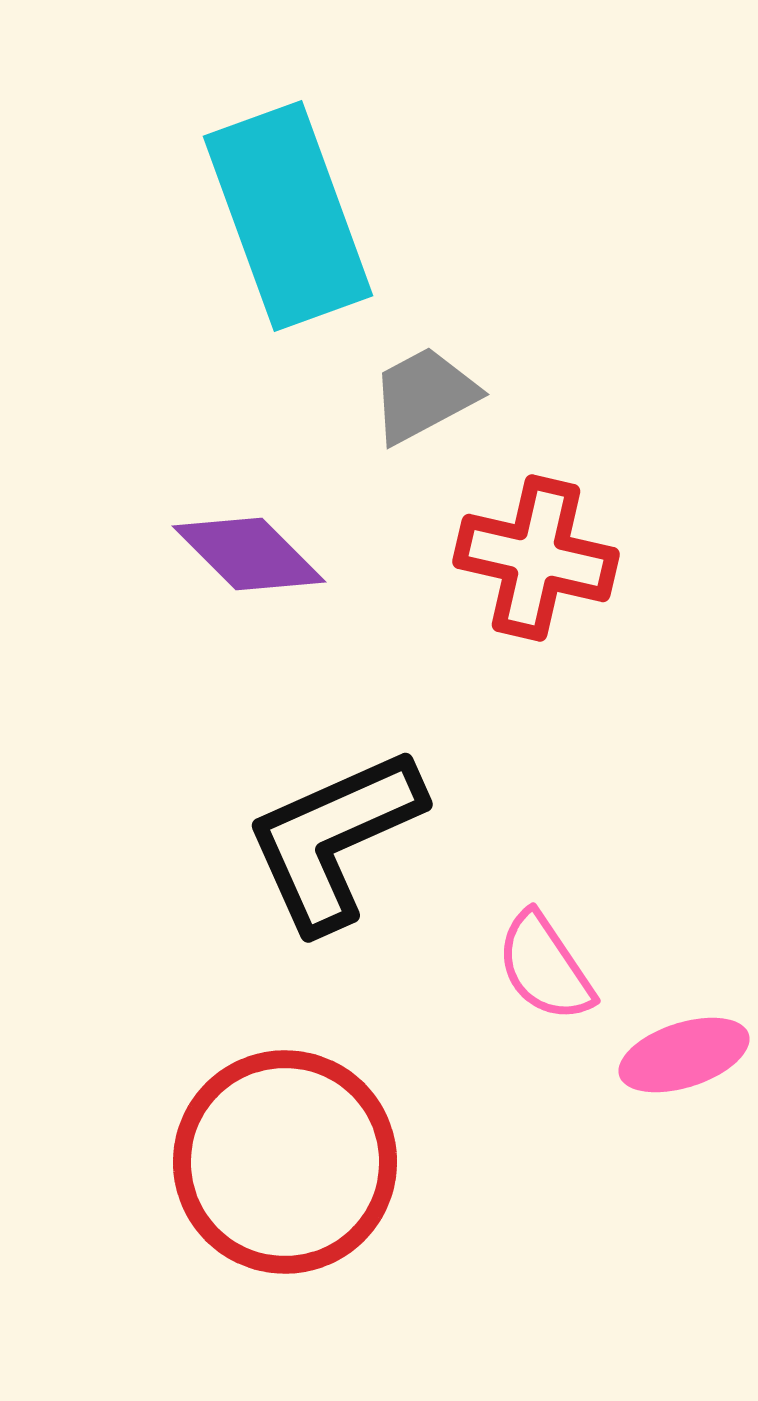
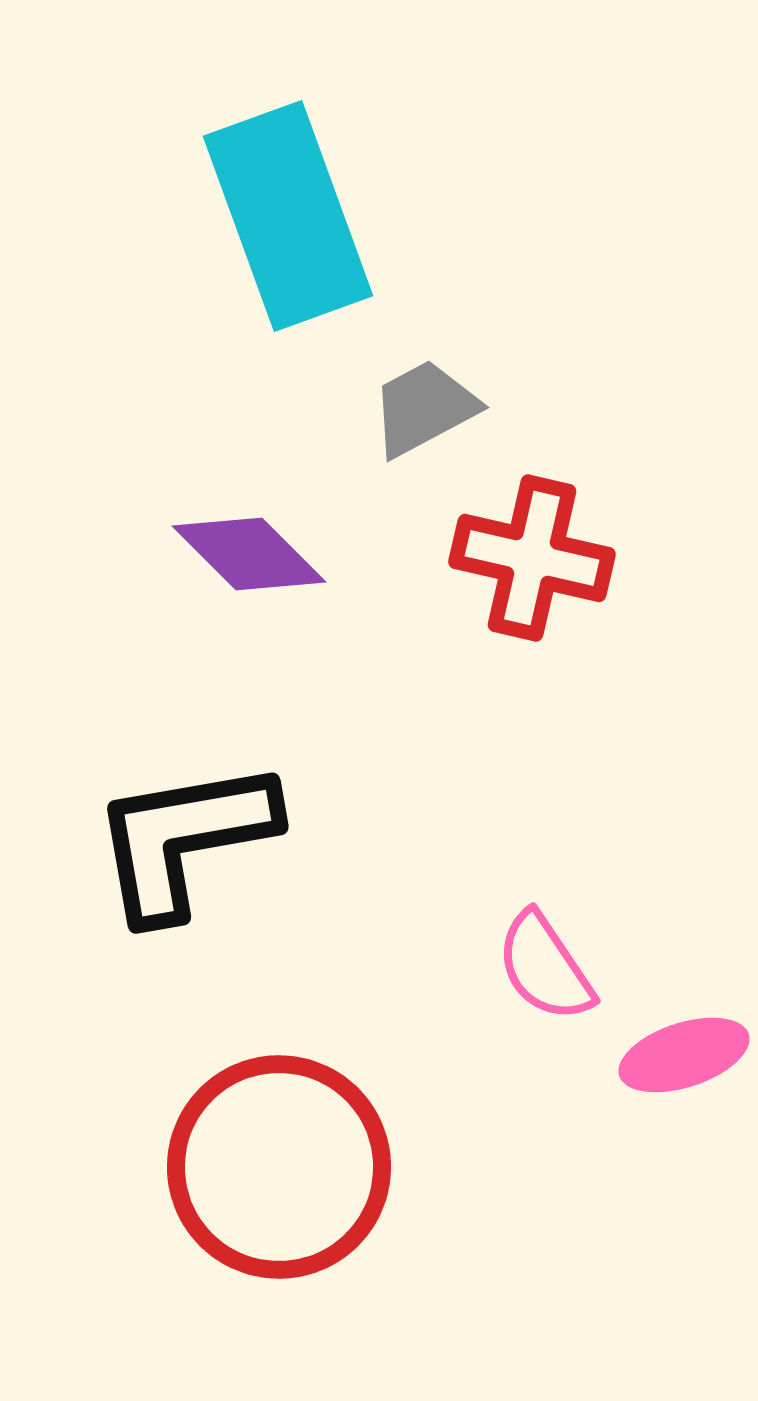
gray trapezoid: moved 13 px down
red cross: moved 4 px left
black L-shape: moved 150 px left; rotated 14 degrees clockwise
red circle: moved 6 px left, 5 px down
